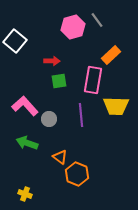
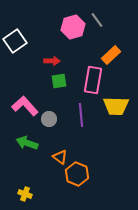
white square: rotated 15 degrees clockwise
